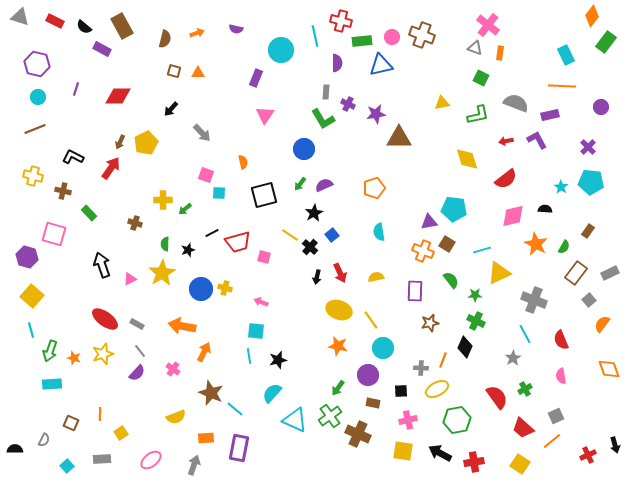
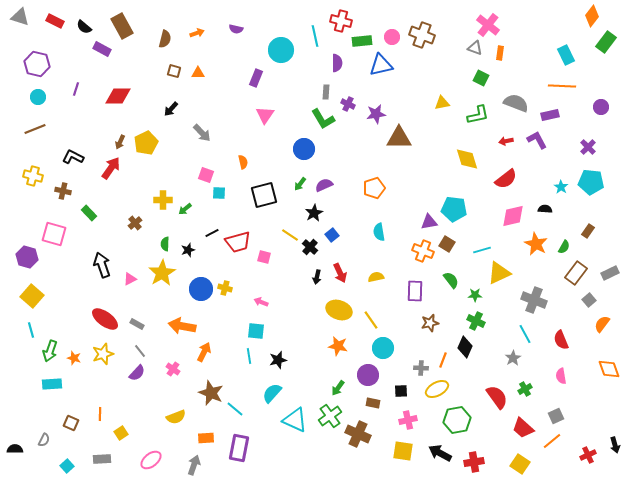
brown cross at (135, 223): rotated 32 degrees clockwise
